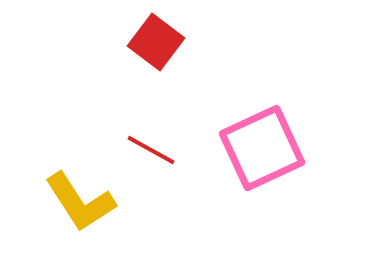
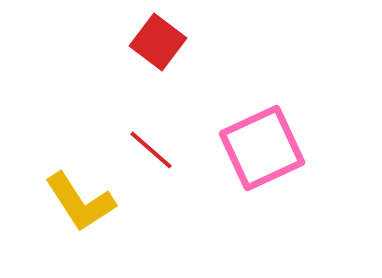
red square: moved 2 px right
red line: rotated 12 degrees clockwise
